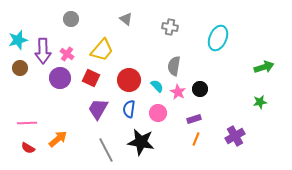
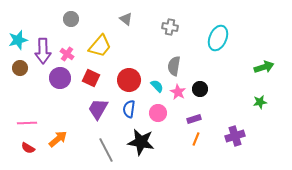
yellow trapezoid: moved 2 px left, 4 px up
purple cross: rotated 12 degrees clockwise
